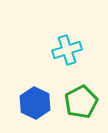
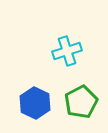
cyan cross: moved 1 px down
